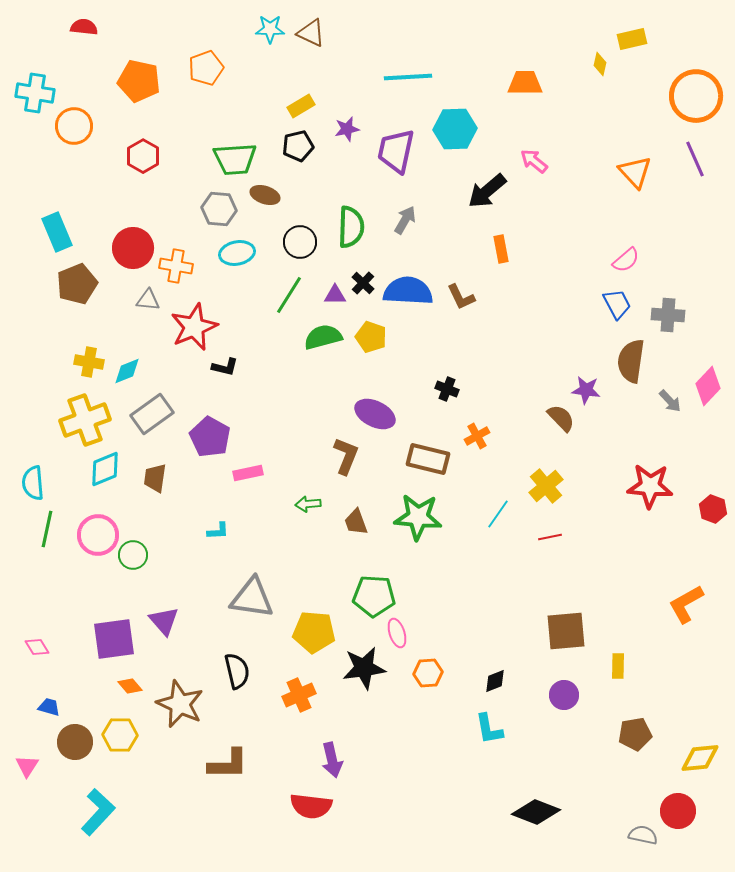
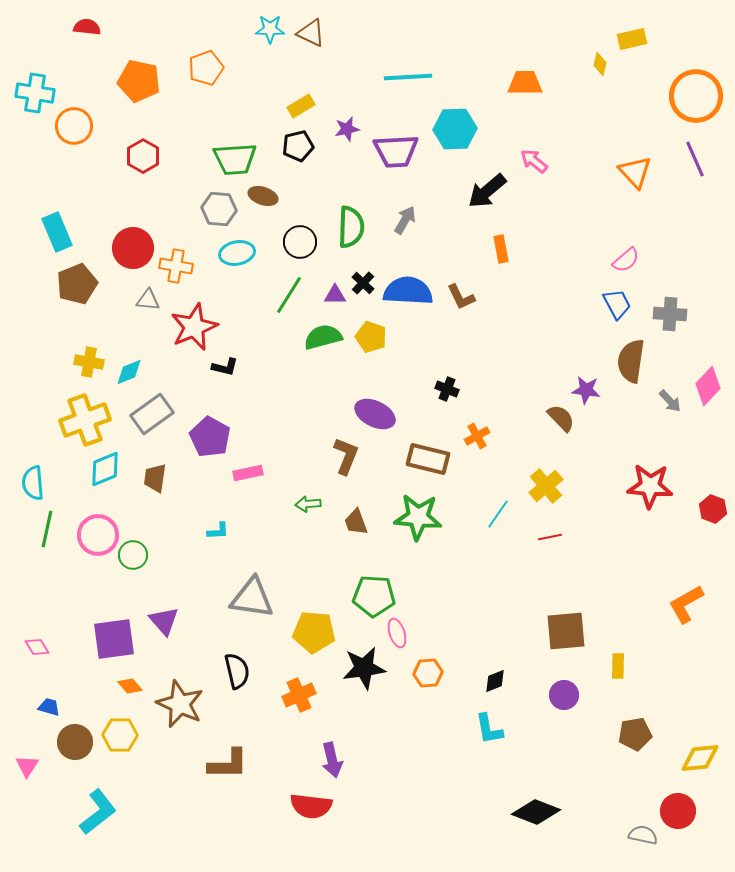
red semicircle at (84, 27): moved 3 px right
purple trapezoid at (396, 151): rotated 105 degrees counterclockwise
brown ellipse at (265, 195): moved 2 px left, 1 px down
gray cross at (668, 315): moved 2 px right, 1 px up
cyan diamond at (127, 371): moved 2 px right, 1 px down
cyan L-shape at (98, 812): rotated 9 degrees clockwise
